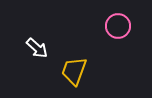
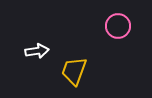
white arrow: moved 3 px down; rotated 50 degrees counterclockwise
